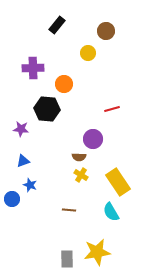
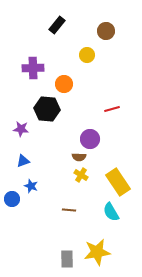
yellow circle: moved 1 px left, 2 px down
purple circle: moved 3 px left
blue star: moved 1 px right, 1 px down
